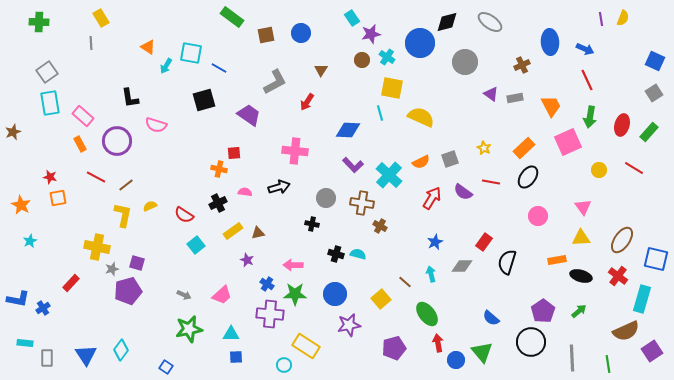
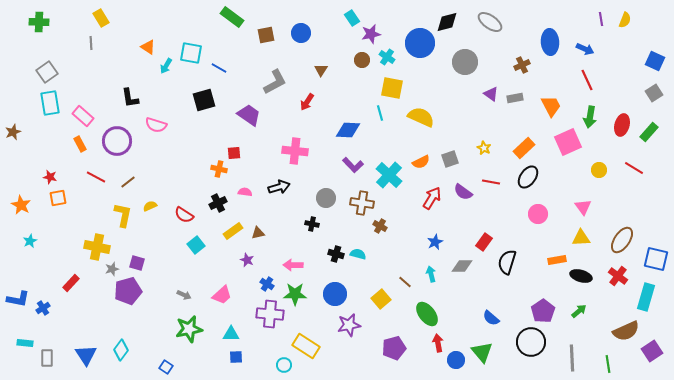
yellow semicircle at (623, 18): moved 2 px right, 2 px down
brown line at (126, 185): moved 2 px right, 3 px up
pink circle at (538, 216): moved 2 px up
cyan rectangle at (642, 299): moved 4 px right, 2 px up
